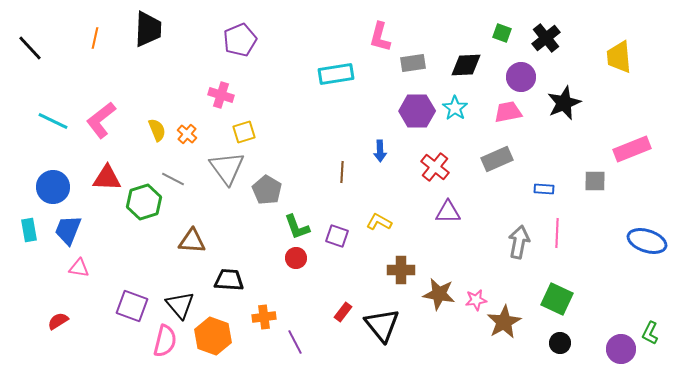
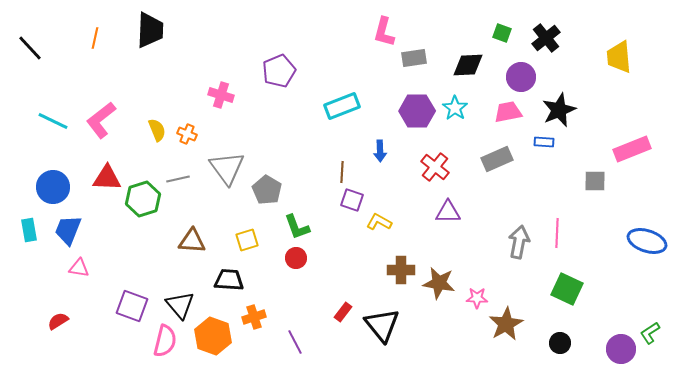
black trapezoid at (148, 29): moved 2 px right, 1 px down
pink L-shape at (380, 37): moved 4 px right, 5 px up
purple pentagon at (240, 40): moved 39 px right, 31 px down
gray rectangle at (413, 63): moved 1 px right, 5 px up
black diamond at (466, 65): moved 2 px right
cyan rectangle at (336, 74): moved 6 px right, 32 px down; rotated 12 degrees counterclockwise
black star at (564, 103): moved 5 px left, 7 px down
yellow square at (244, 132): moved 3 px right, 108 px down
orange cross at (187, 134): rotated 18 degrees counterclockwise
gray line at (173, 179): moved 5 px right; rotated 40 degrees counterclockwise
blue rectangle at (544, 189): moved 47 px up
green hexagon at (144, 202): moved 1 px left, 3 px up
purple square at (337, 236): moved 15 px right, 36 px up
brown star at (439, 294): moved 11 px up
green square at (557, 299): moved 10 px right, 10 px up
pink star at (476, 300): moved 1 px right, 2 px up; rotated 10 degrees clockwise
orange cross at (264, 317): moved 10 px left; rotated 10 degrees counterclockwise
brown star at (504, 322): moved 2 px right, 2 px down
green L-shape at (650, 333): rotated 30 degrees clockwise
